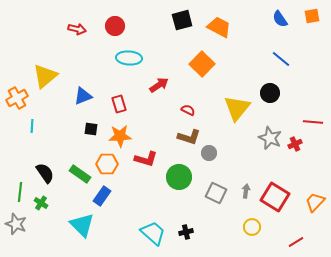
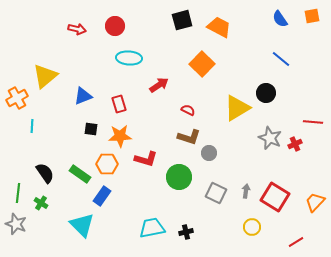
black circle at (270, 93): moved 4 px left
yellow triangle at (237, 108): rotated 20 degrees clockwise
green line at (20, 192): moved 2 px left, 1 px down
cyan trapezoid at (153, 233): moved 1 px left, 5 px up; rotated 52 degrees counterclockwise
